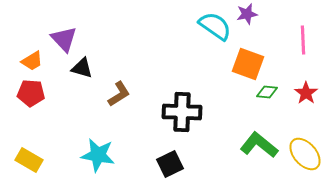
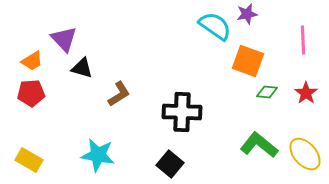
orange square: moved 3 px up
red pentagon: rotated 8 degrees counterclockwise
black square: rotated 24 degrees counterclockwise
